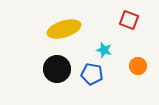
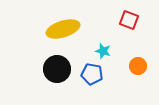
yellow ellipse: moved 1 px left
cyan star: moved 1 px left, 1 px down
